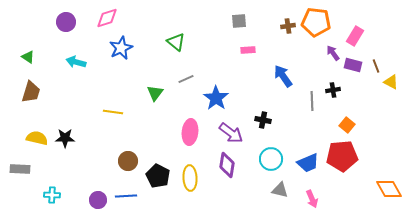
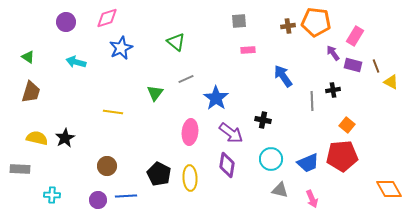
black star at (65, 138): rotated 30 degrees counterclockwise
brown circle at (128, 161): moved 21 px left, 5 px down
black pentagon at (158, 176): moved 1 px right, 2 px up
